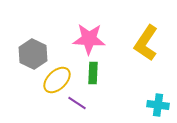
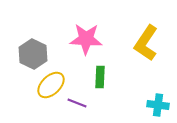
pink star: moved 3 px left
green rectangle: moved 7 px right, 4 px down
yellow ellipse: moved 6 px left, 5 px down
purple line: rotated 12 degrees counterclockwise
